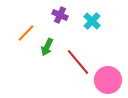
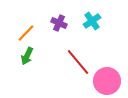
purple cross: moved 1 px left, 8 px down
cyan cross: rotated 12 degrees clockwise
green arrow: moved 20 px left, 9 px down
pink circle: moved 1 px left, 1 px down
